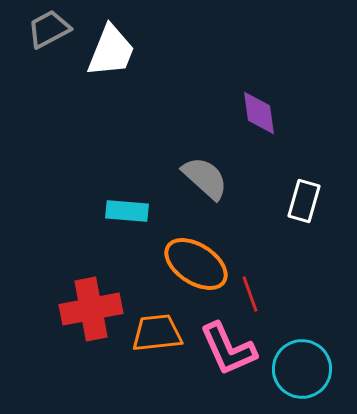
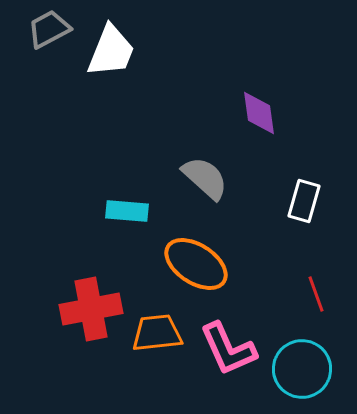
red line: moved 66 px right
